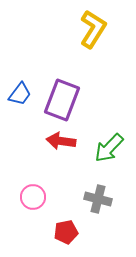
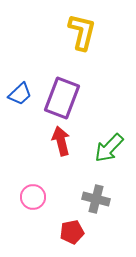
yellow L-shape: moved 11 px left, 3 px down; rotated 18 degrees counterclockwise
blue trapezoid: rotated 10 degrees clockwise
purple rectangle: moved 2 px up
red arrow: rotated 68 degrees clockwise
gray cross: moved 2 px left
red pentagon: moved 6 px right
